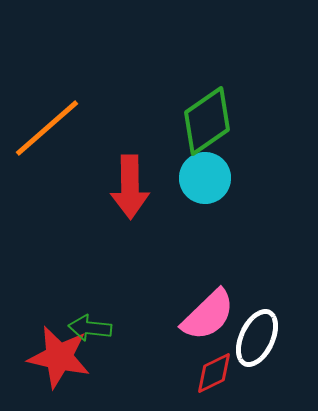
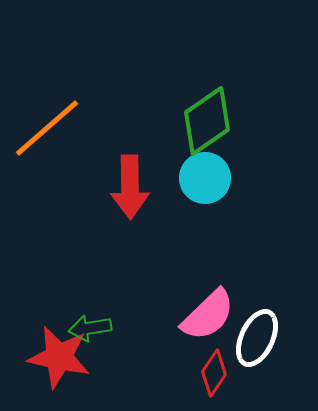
green arrow: rotated 15 degrees counterclockwise
red diamond: rotated 30 degrees counterclockwise
